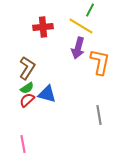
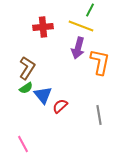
yellow line: rotated 10 degrees counterclockwise
green semicircle: moved 1 px left
blue triangle: moved 4 px left, 1 px down; rotated 36 degrees clockwise
red semicircle: moved 33 px right, 6 px down
pink line: rotated 18 degrees counterclockwise
